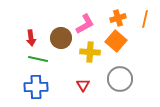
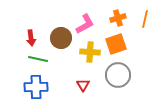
orange square: moved 3 px down; rotated 30 degrees clockwise
gray circle: moved 2 px left, 4 px up
